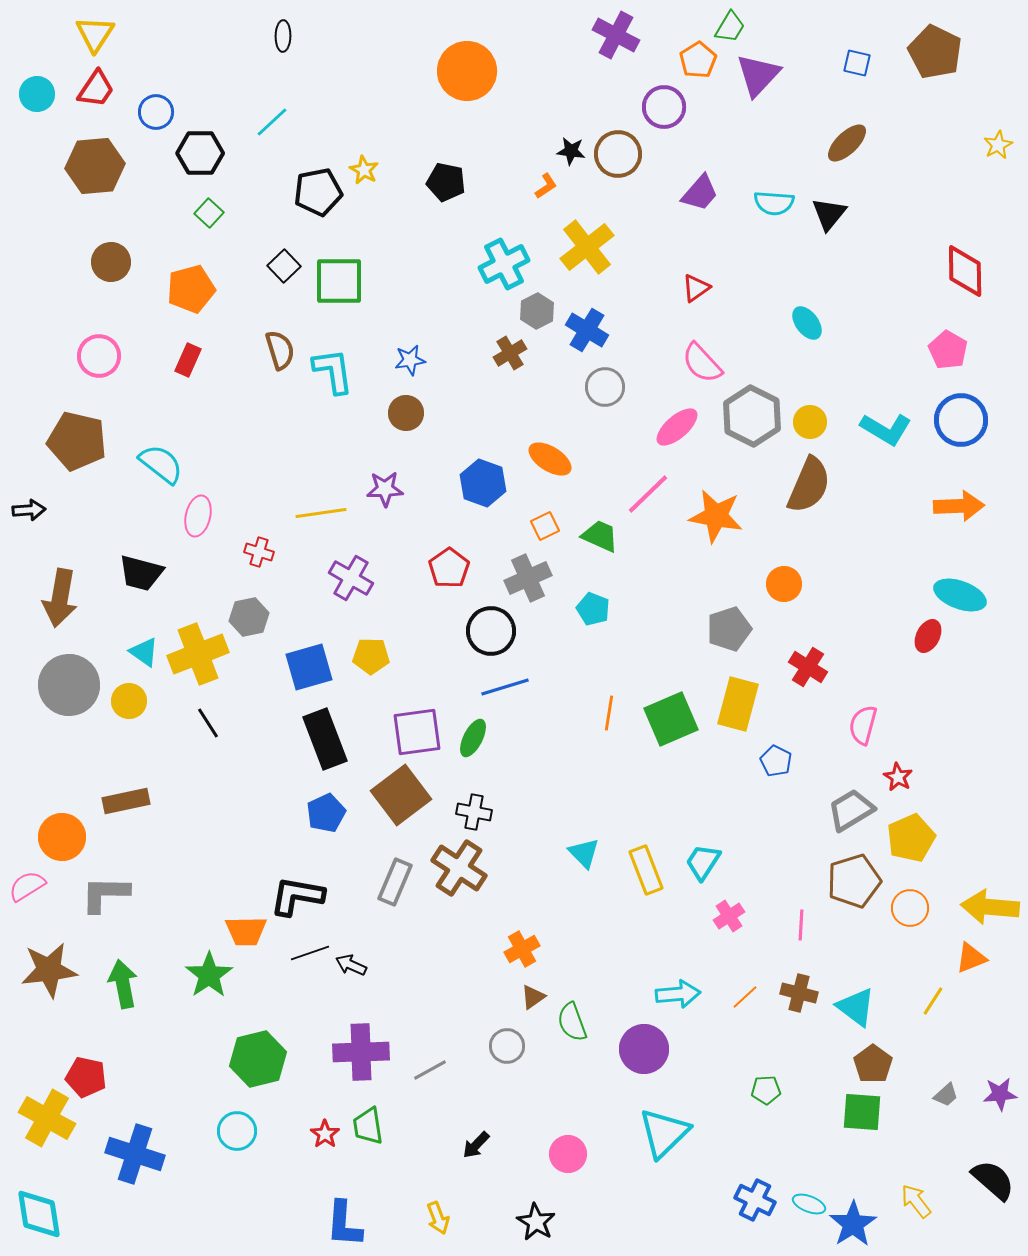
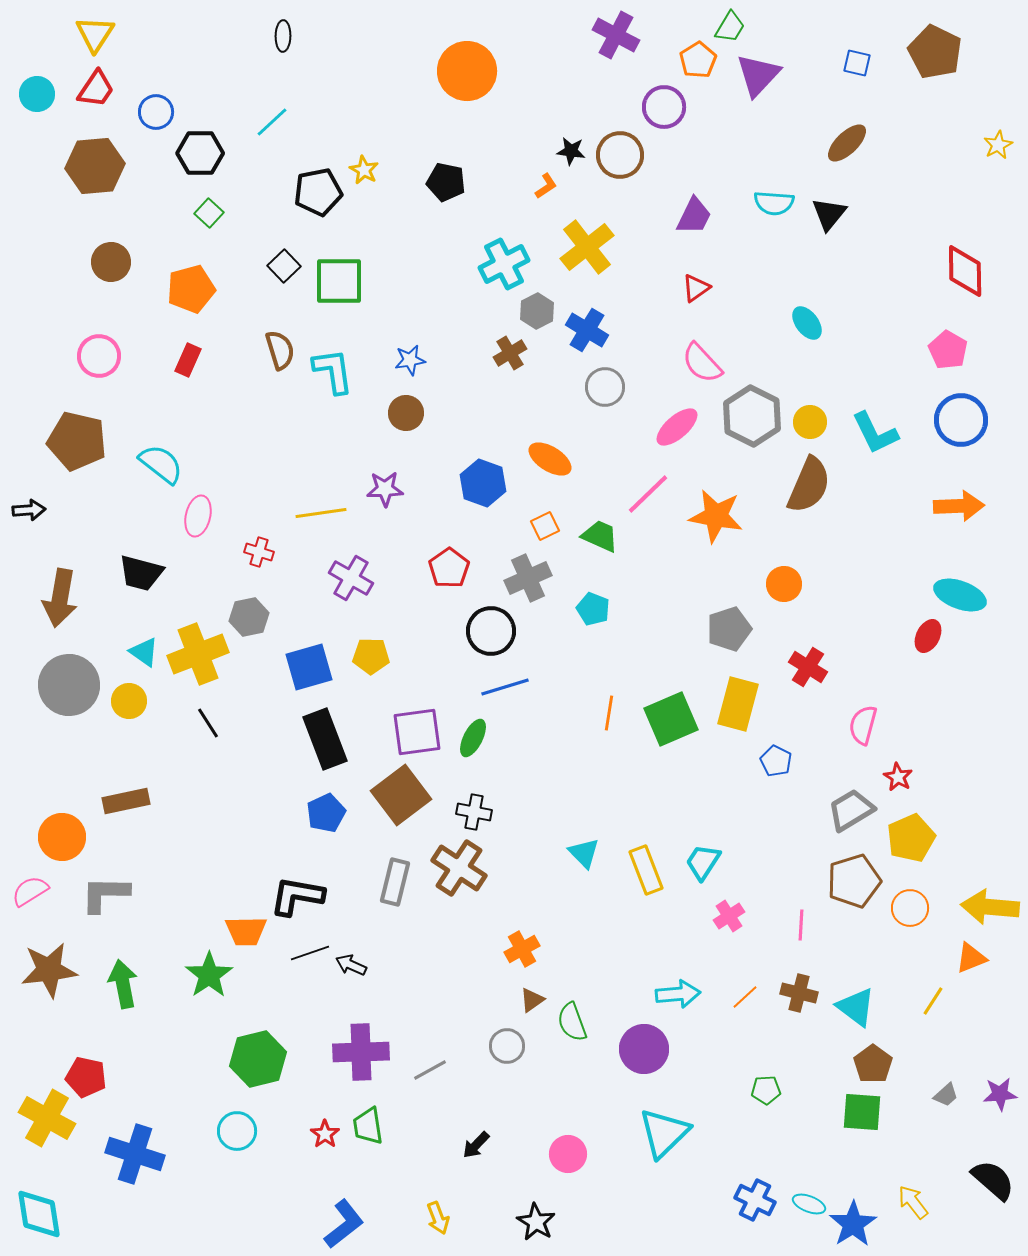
brown circle at (618, 154): moved 2 px right, 1 px down
purple trapezoid at (700, 193): moved 6 px left, 23 px down; rotated 15 degrees counterclockwise
cyan L-shape at (886, 429): moved 11 px left, 4 px down; rotated 33 degrees clockwise
gray rectangle at (395, 882): rotated 9 degrees counterclockwise
pink semicircle at (27, 886): moved 3 px right, 5 px down
brown triangle at (533, 997): moved 1 px left, 3 px down
yellow arrow at (916, 1201): moved 3 px left, 1 px down
blue L-shape at (344, 1224): rotated 132 degrees counterclockwise
